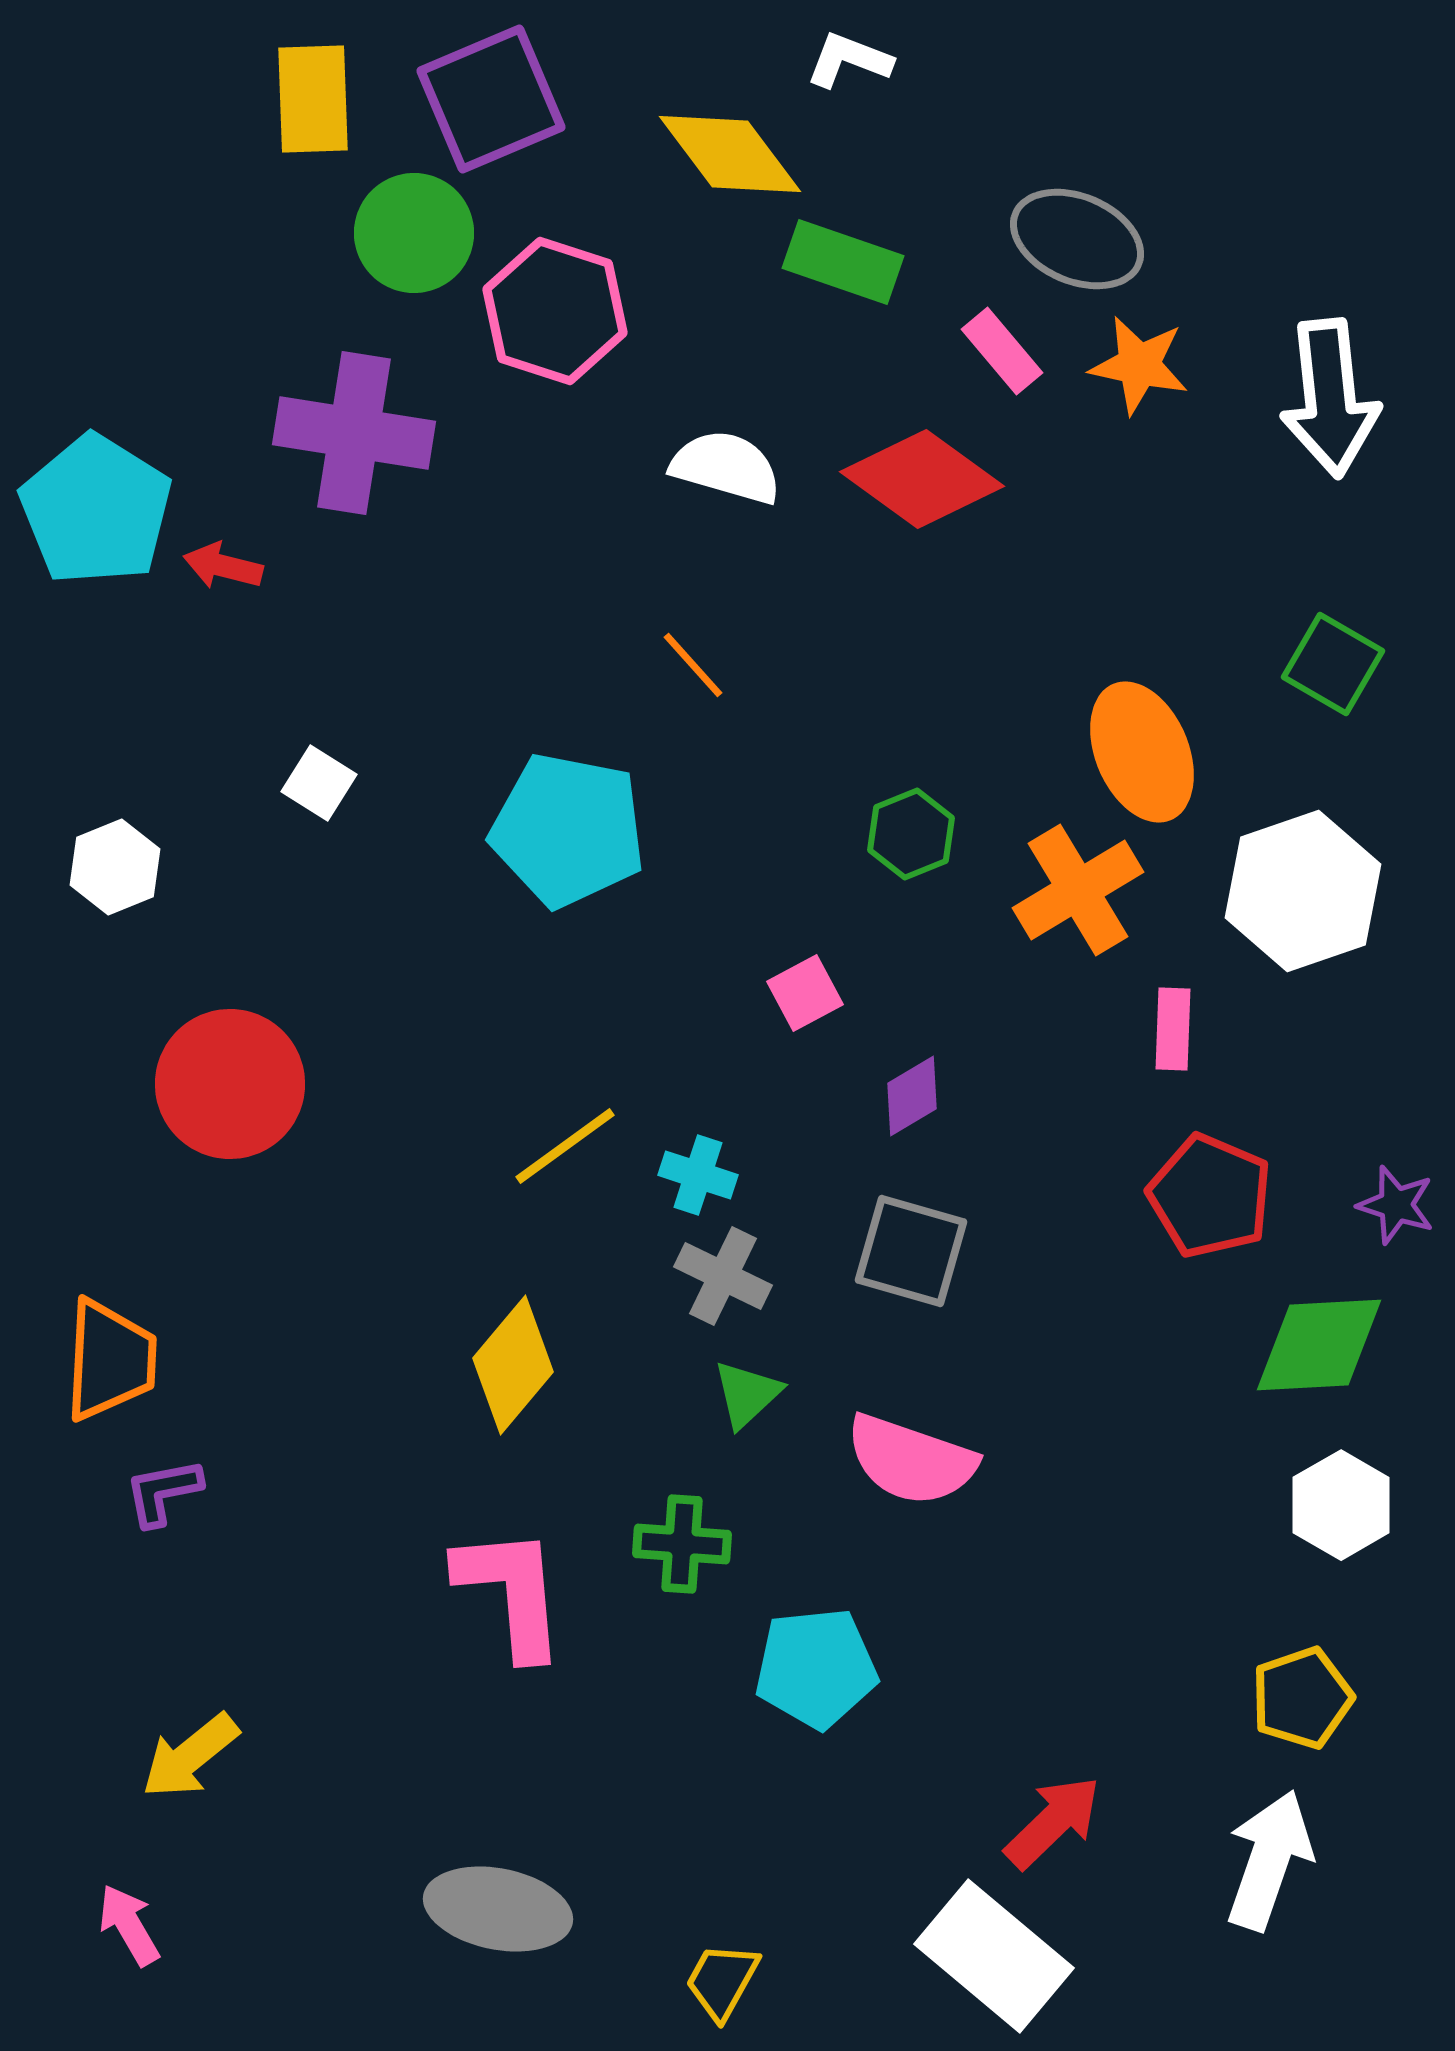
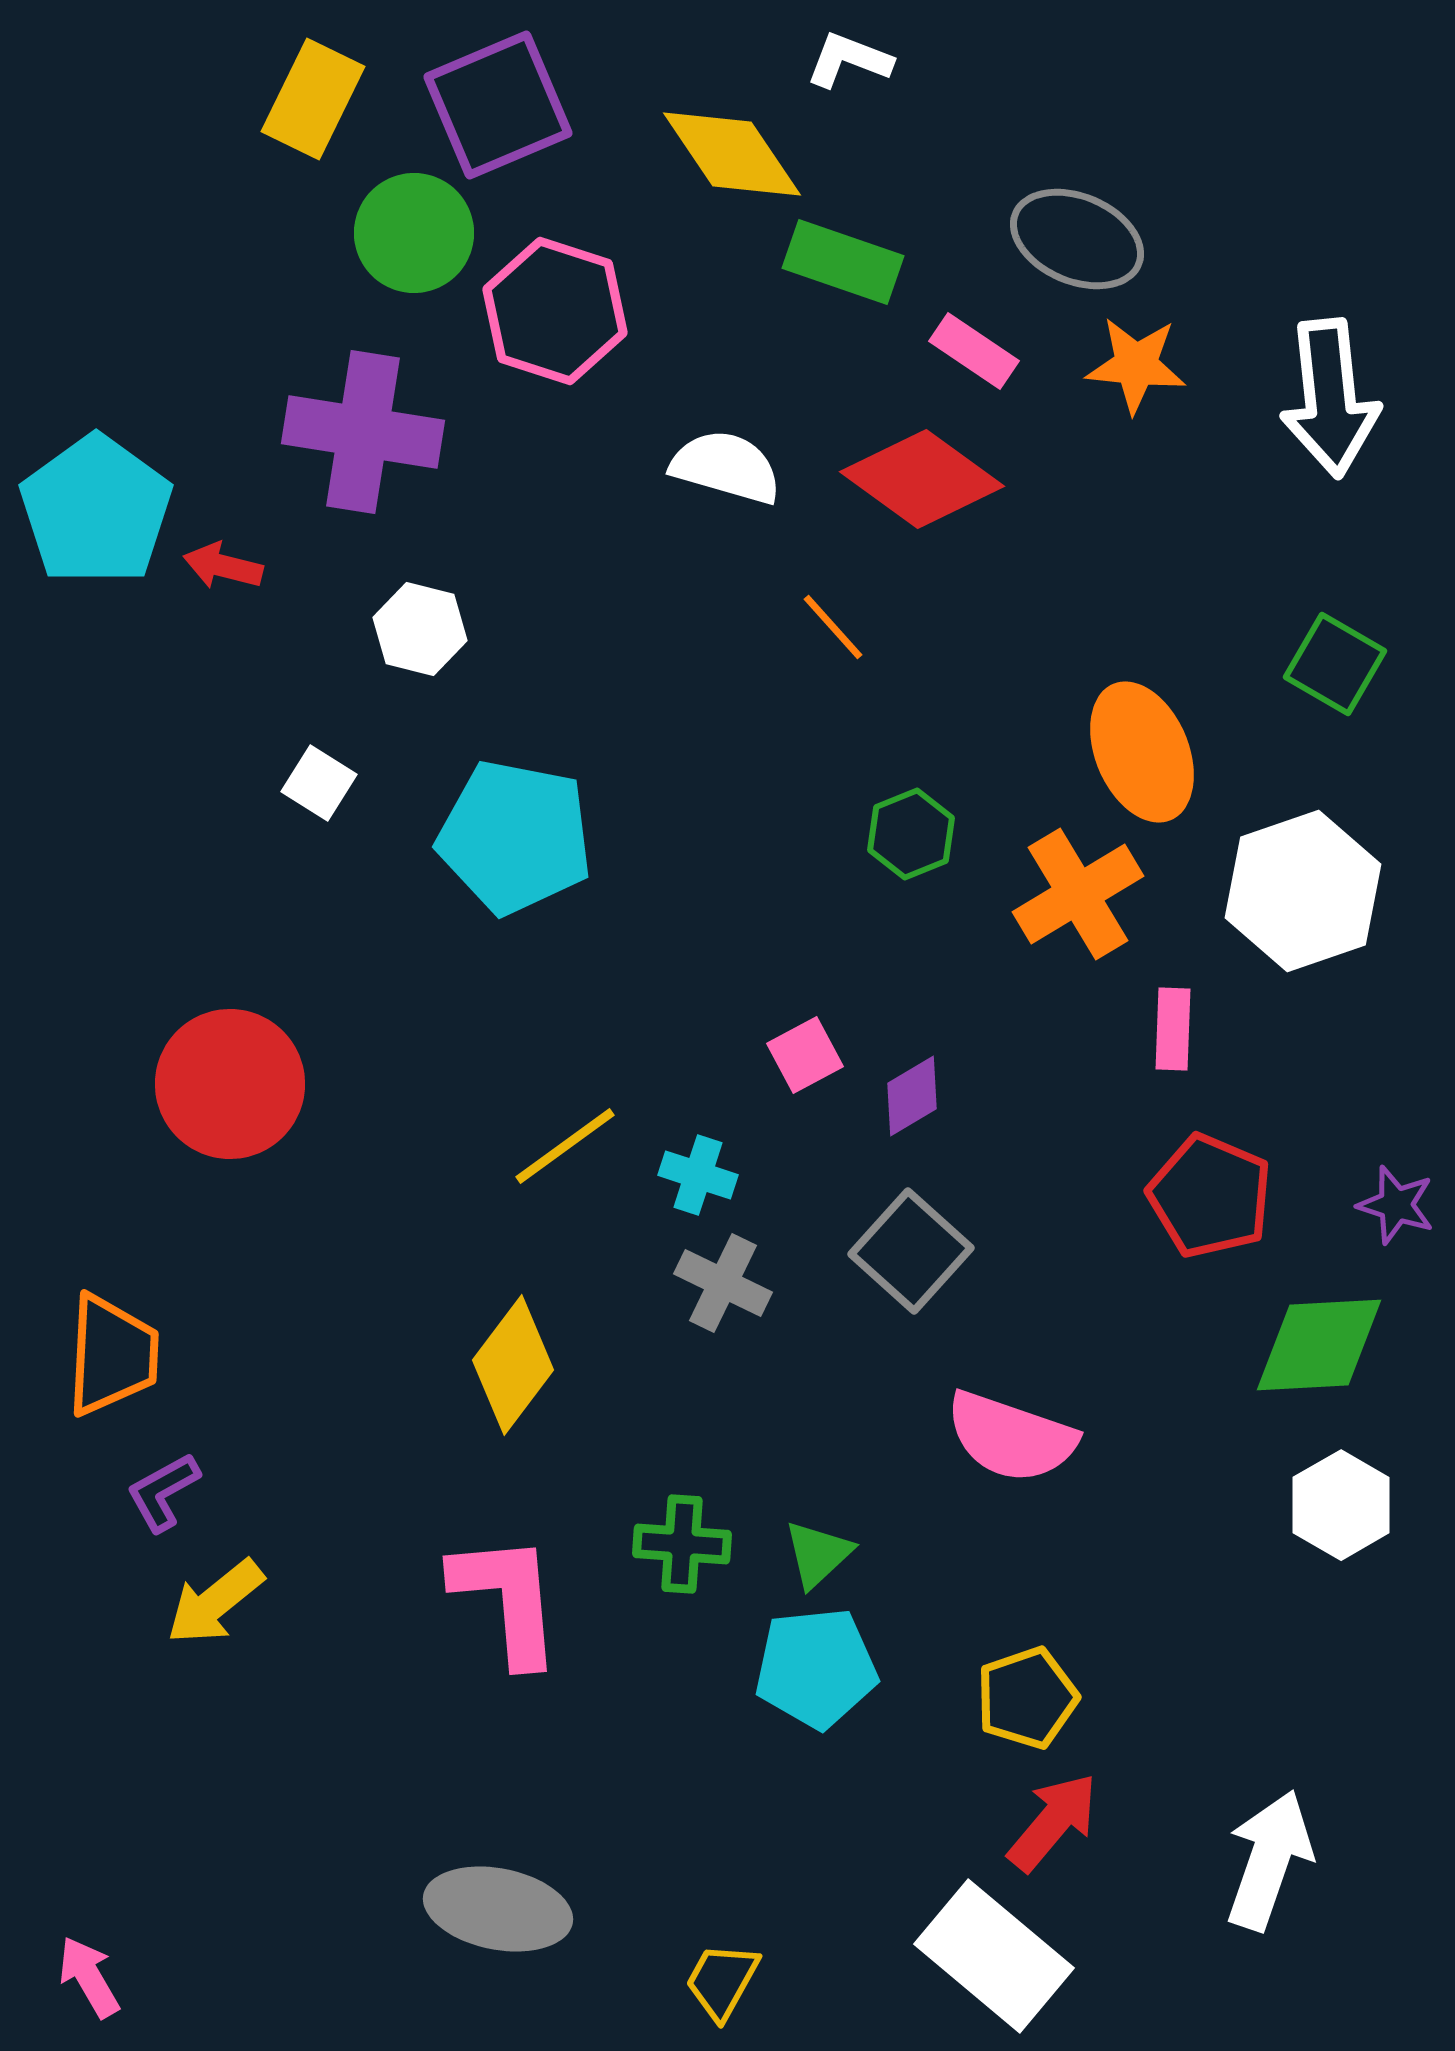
yellow rectangle at (313, 99): rotated 28 degrees clockwise
purple square at (491, 99): moved 7 px right, 6 px down
yellow diamond at (730, 154): moved 2 px right; rotated 3 degrees clockwise
pink rectangle at (1002, 351): moved 28 px left; rotated 16 degrees counterclockwise
orange star at (1139, 365): moved 3 px left; rotated 6 degrees counterclockwise
purple cross at (354, 433): moved 9 px right, 1 px up
cyan pentagon at (96, 510): rotated 4 degrees clockwise
green square at (1333, 664): moved 2 px right
orange line at (693, 665): moved 140 px right, 38 px up
cyan pentagon at (568, 830): moved 53 px left, 7 px down
white hexagon at (115, 867): moved 305 px right, 238 px up; rotated 24 degrees counterclockwise
orange cross at (1078, 890): moved 4 px down
pink square at (805, 993): moved 62 px down
gray square at (911, 1251): rotated 26 degrees clockwise
gray cross at (723, 1276): moved 7 px down
orange trapezoid at (110, 1360): moved 2 px right, 5 px up
yellow diamond at (513, 1365): rotated 3 degrees counterclockwise
green triangle at (747, 1394): moved 71 px right, 160 px down
pink semicircle at (911, 1460): moved 100 px right, 23 px up
purple L-shape at (163, 1492): rotated 18 degrees counterclockwise
pink L-shape at (511, 1592): moved 4 px left, 7 px down
yellow pentagon at (1302, 1698): moved 275 px left
yellow arrow at (190, 1756): moved 25 px right, 154 px up
red arrow at (1053, 1822): rotated 6 degrees counterclockwise
pink arrow at (129, 1925): moved 40 px left, 52 px down
